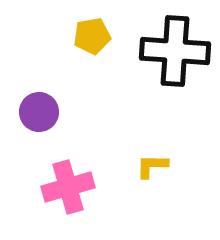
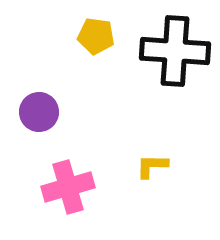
yellow pentagon: moved 4 px right; rotated 18 degrees clockwise
